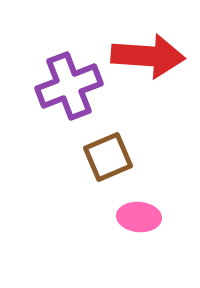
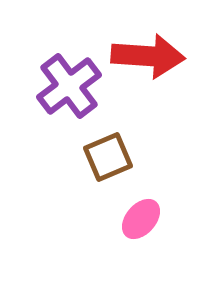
purple cross: rotated 16 degrees counterclockwise
pink ellipse: moved 2 px right, 2 px down; rotated 54 degrees counterclockwise
